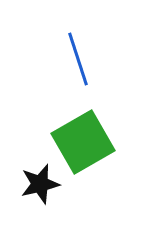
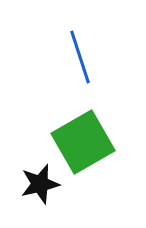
blue line: moved 2 px right, 2 px up
